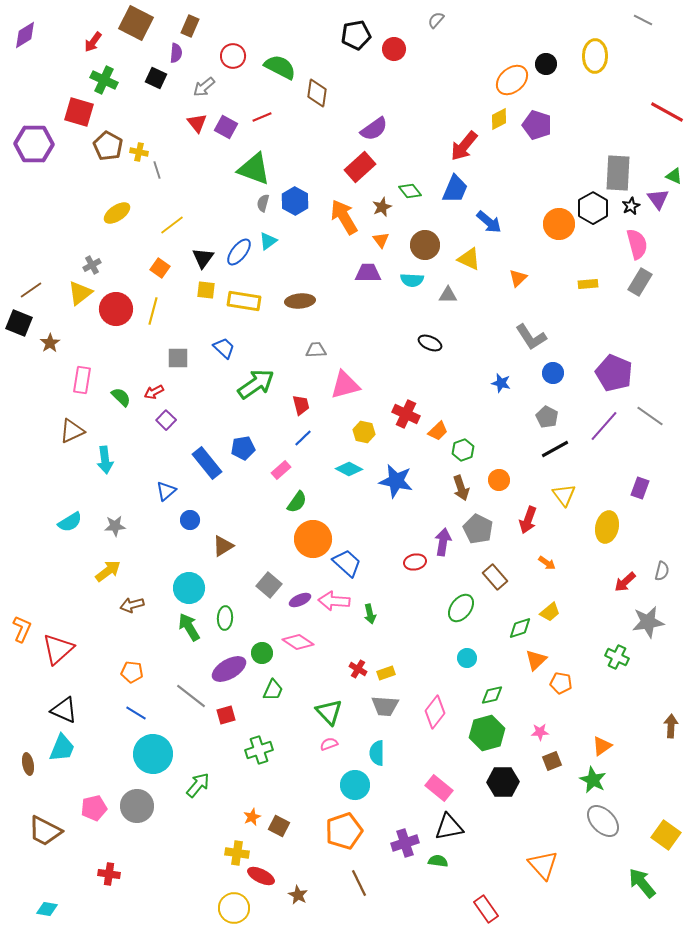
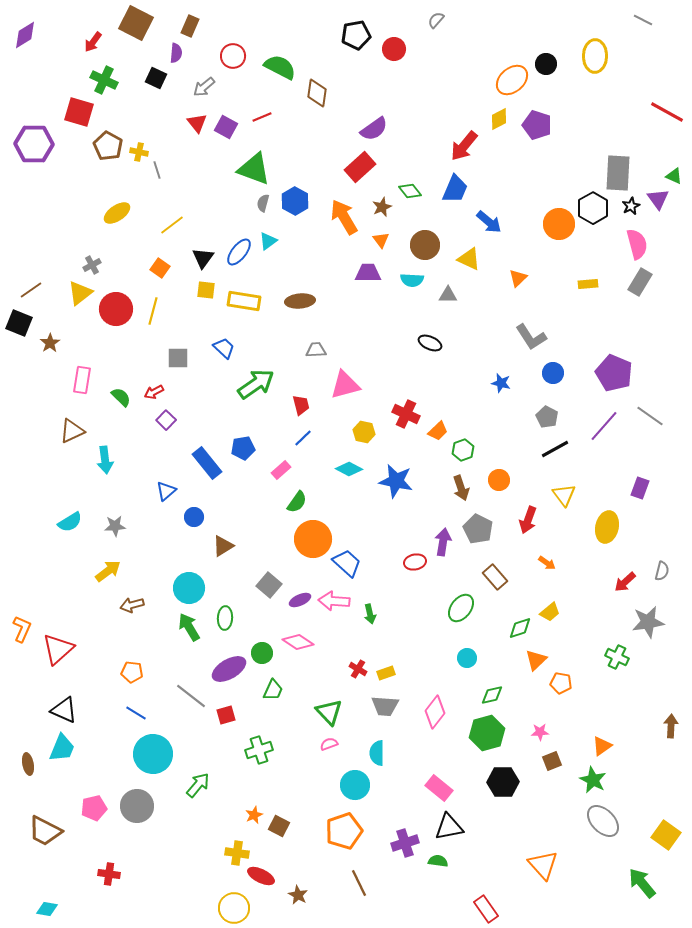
blue circle at (190, 520): moved 4 px right, 3 px up
orange star at (252, 817): moved 2 px right, 2 px up
